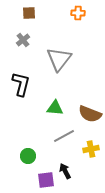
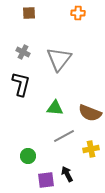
gray cross: moved 12 px down; rotated 24 degrees counterclockwise
brown semicircle: moved 1 px up
black arrow: moved 2 px right, 3 px down
